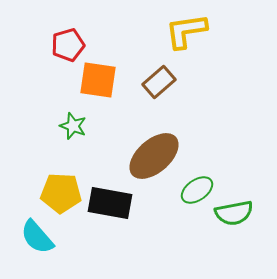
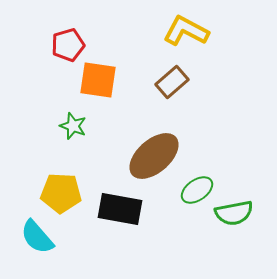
yellow L-shape: rotated 36 degrees clockwise
brown rectangle: moved 13 px right
black rectangle: moved 10 px right, 6 px down
